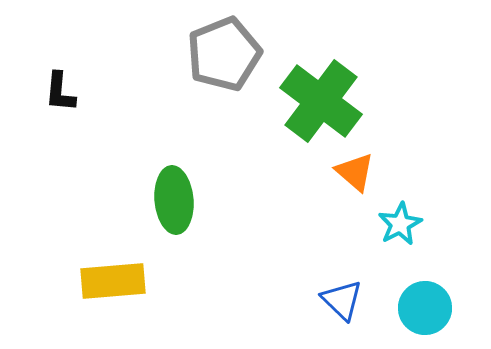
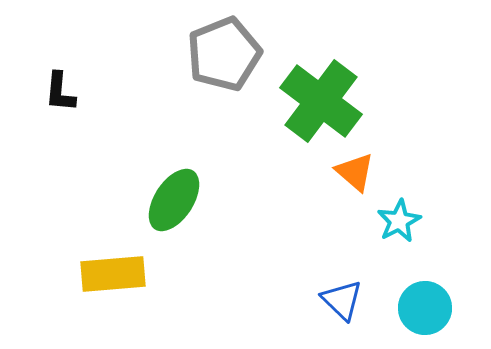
green ellipse: rotated 38 degrees clockwise
cyan star: moved 1 px left, 3 px up
yellow rectangle: moved 7 px up
